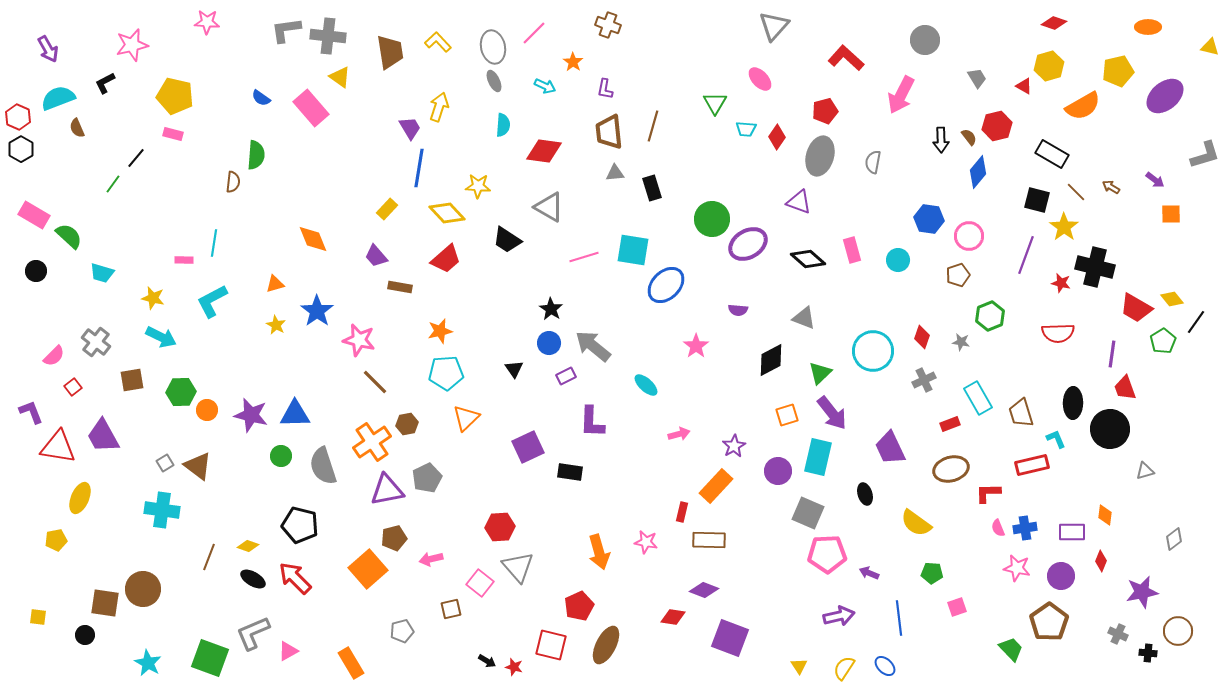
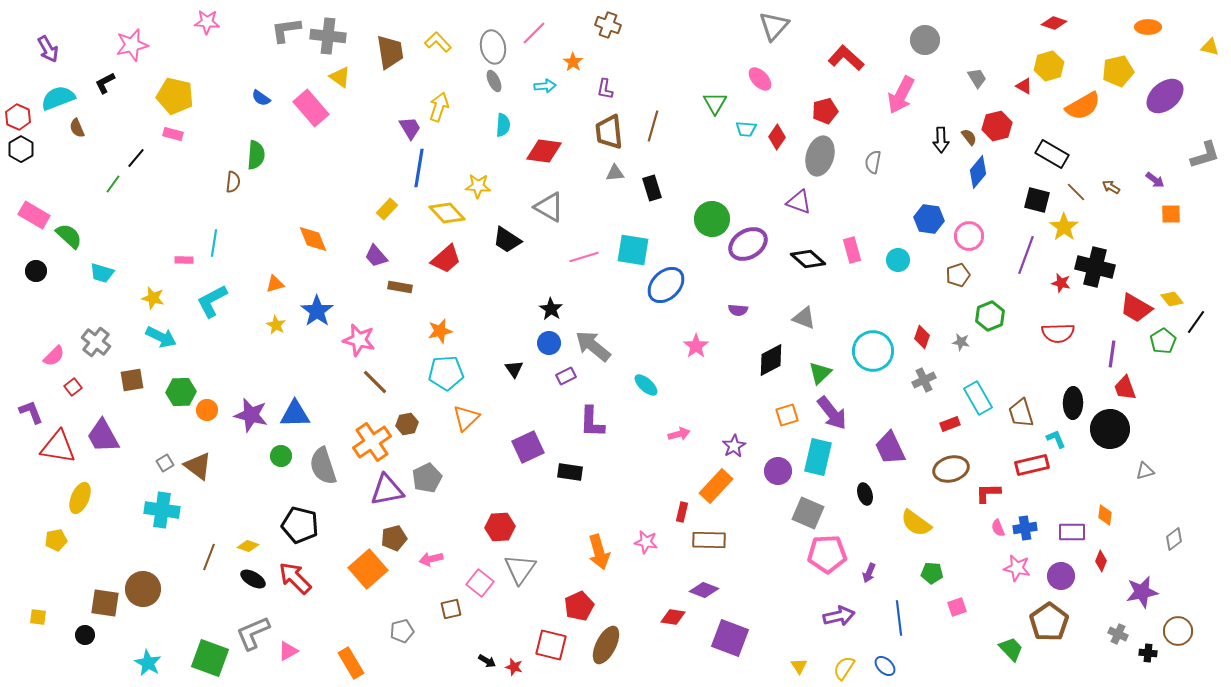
cyan arrow at (545, 86): rotated 30 degrees counterclockwise
gray triangle at (518, 567): moved 2 px right, 2 px down; rotated 16 degrees clockwise
purple arrow at (869, 573): rotated 90 degrees counterclockwise
